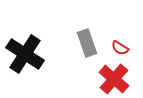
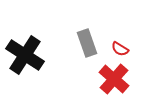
red semicircle: moved 1 px down
black cross: moved 1 px down
